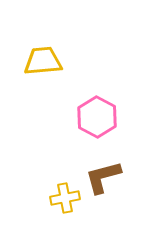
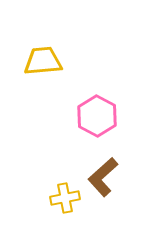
pink hexagon: moved 1 px up
brown L-shape: rotated 27 degrees counterclockwise
